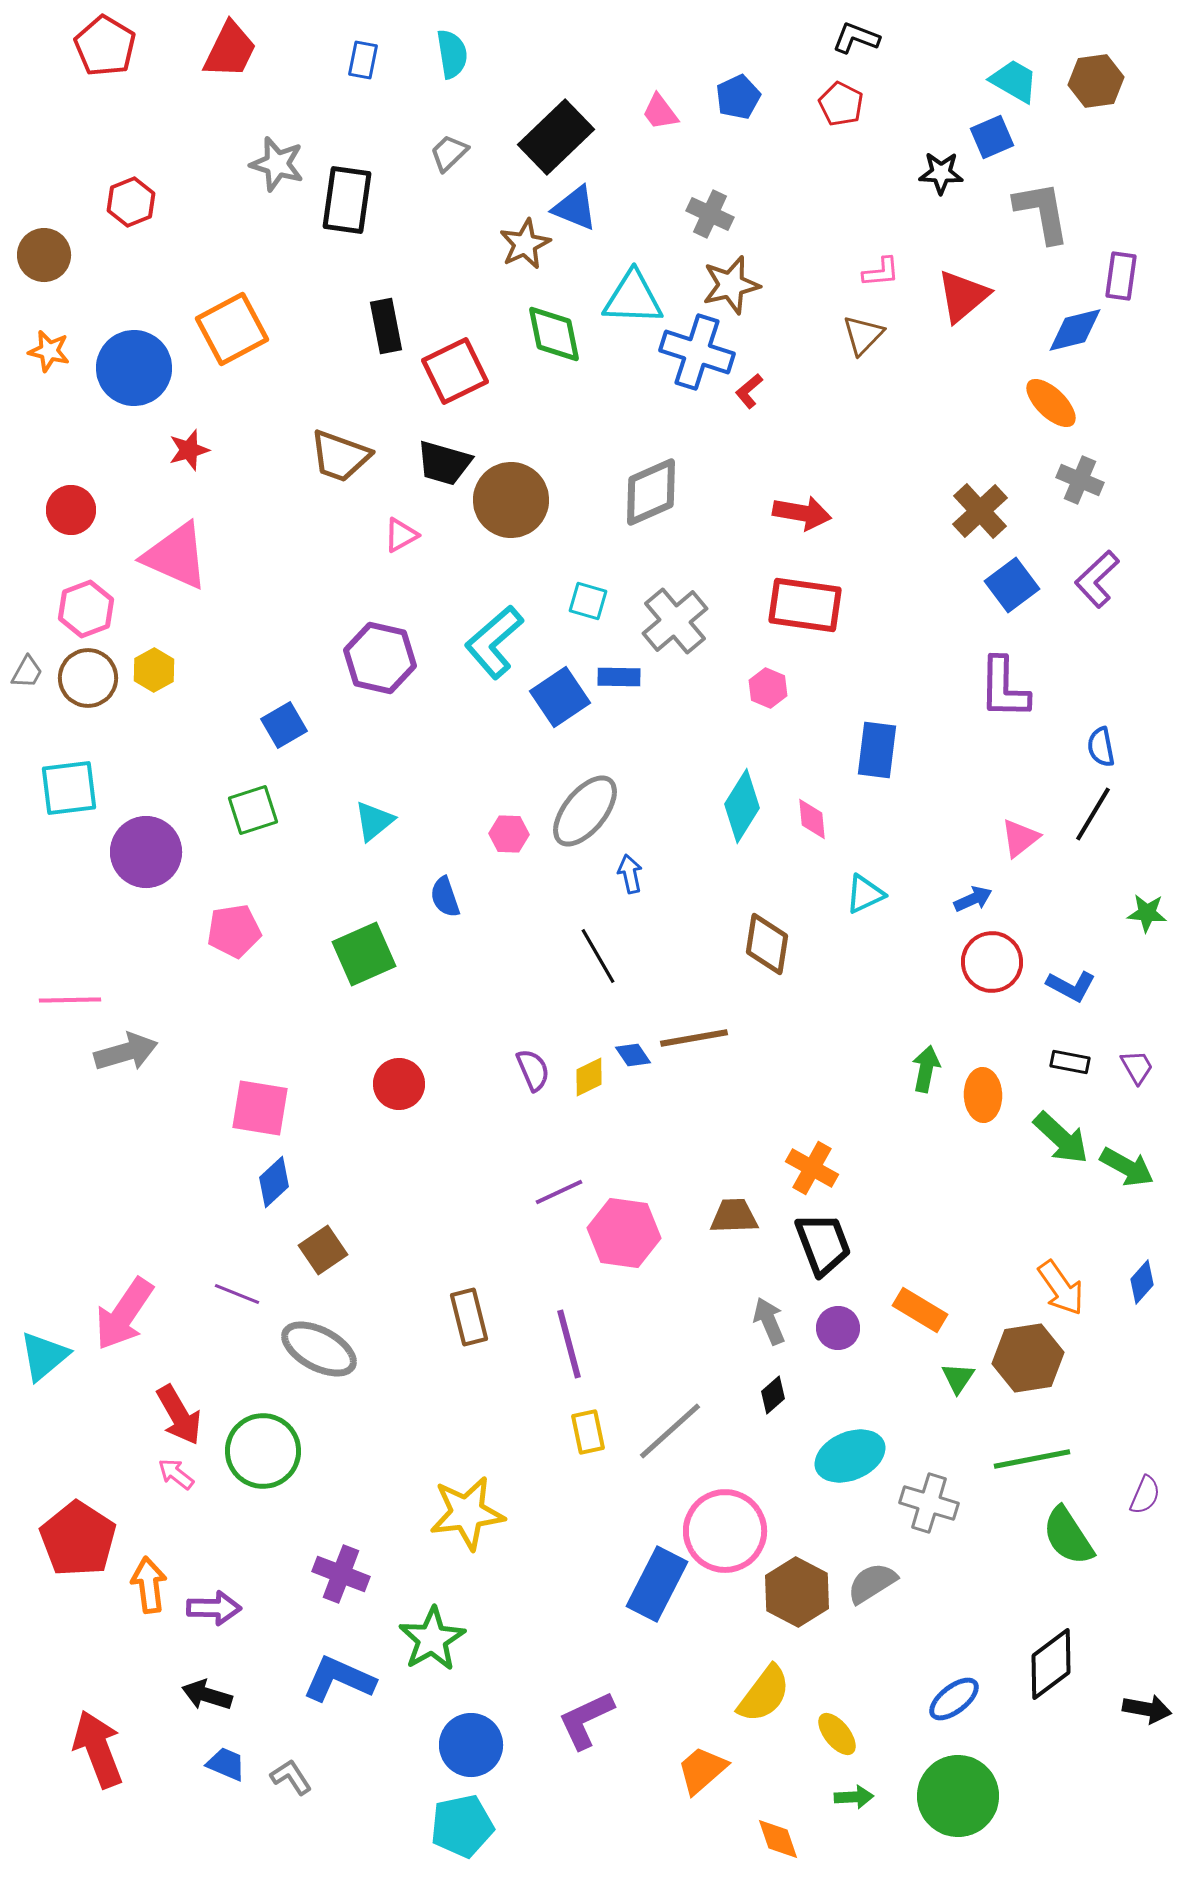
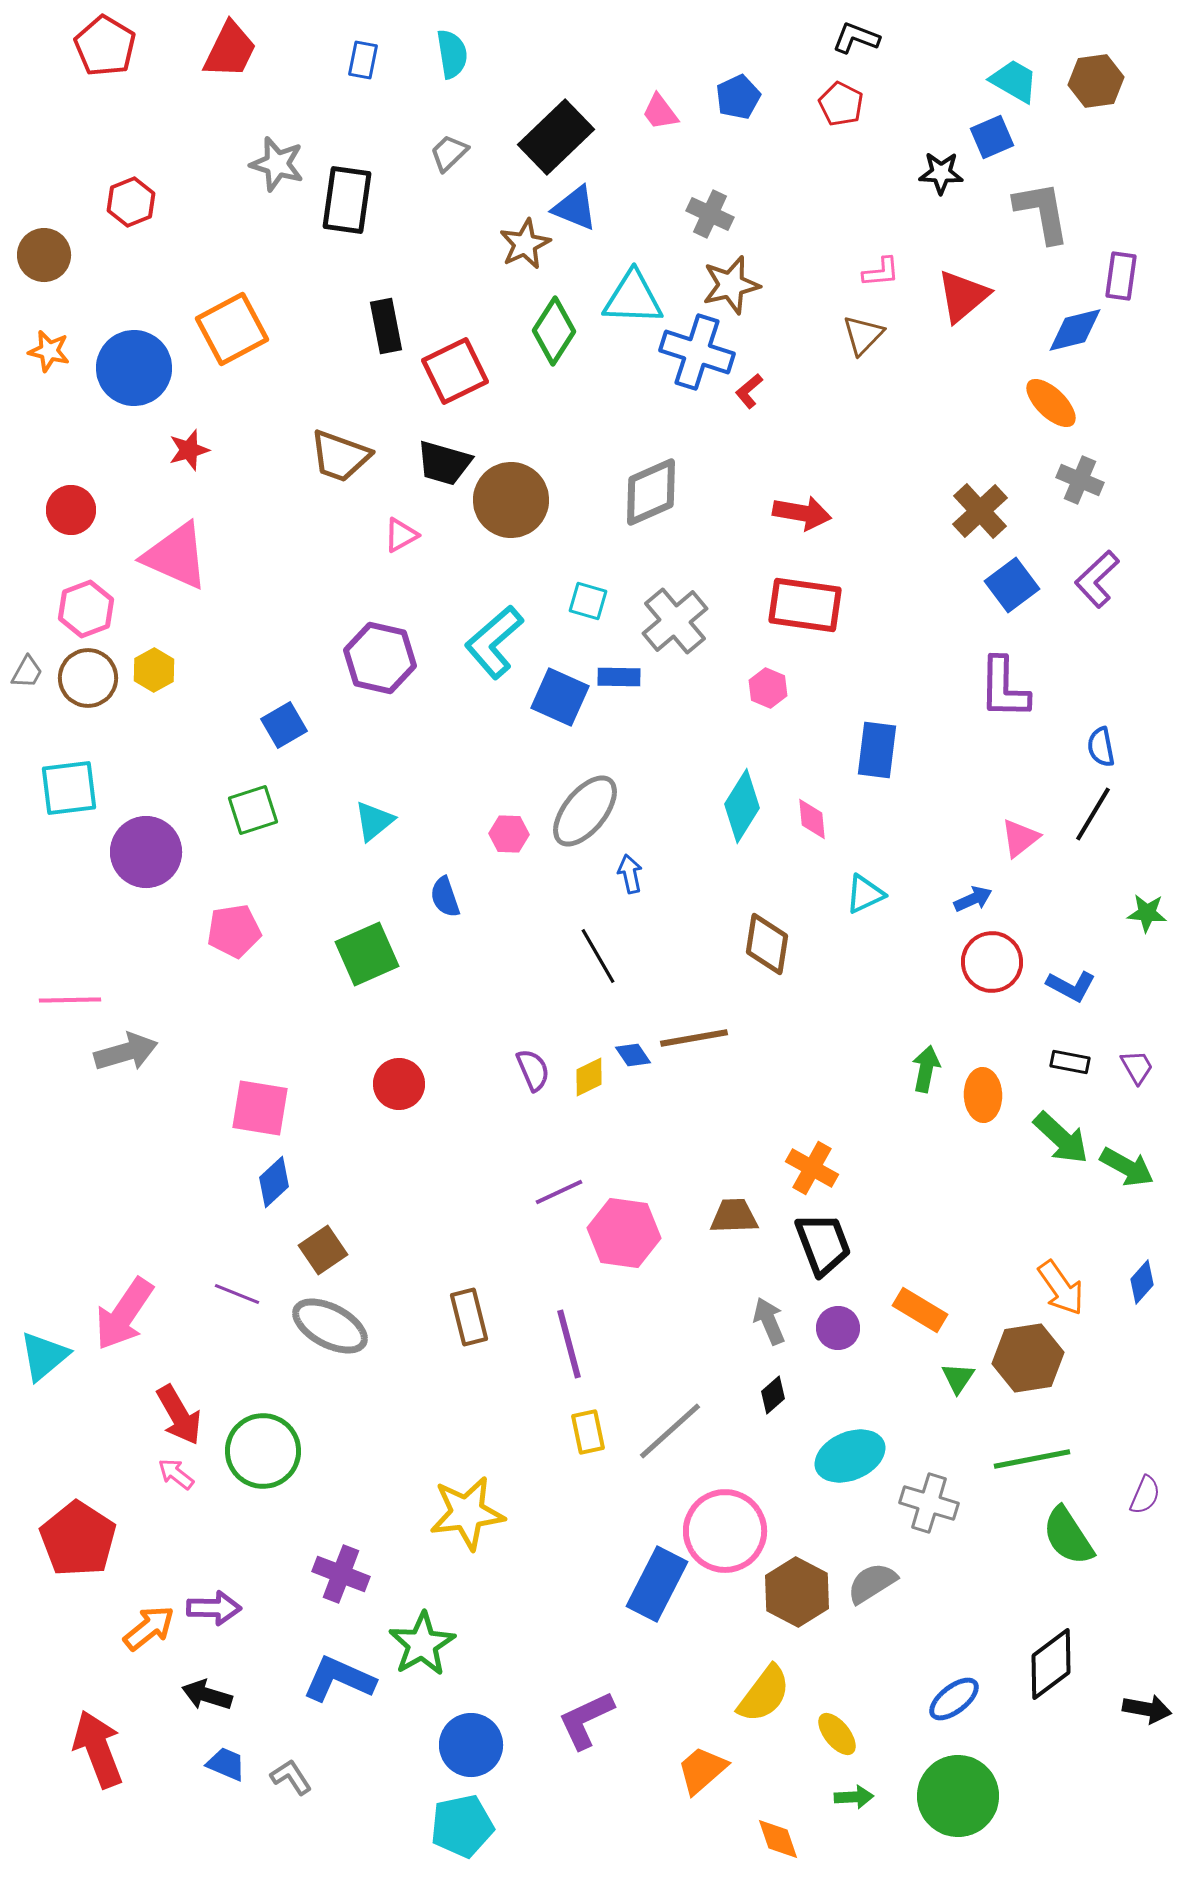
green diamond at (554, 334): moved 3 px up; rotated 44 degrees clockwise
blue square at (560, 697): rotated 32 degrees counterclockwise
green square at (364, 954): moved 3 px right
gray ellipse at (319, 1349): moved 11 px right, 23 px up
orange arrow at (149, 1585): moved 43 px down; rotated 58 degrees clockwise
green star at (432, 1639): moved 10 px left, 5 px down
